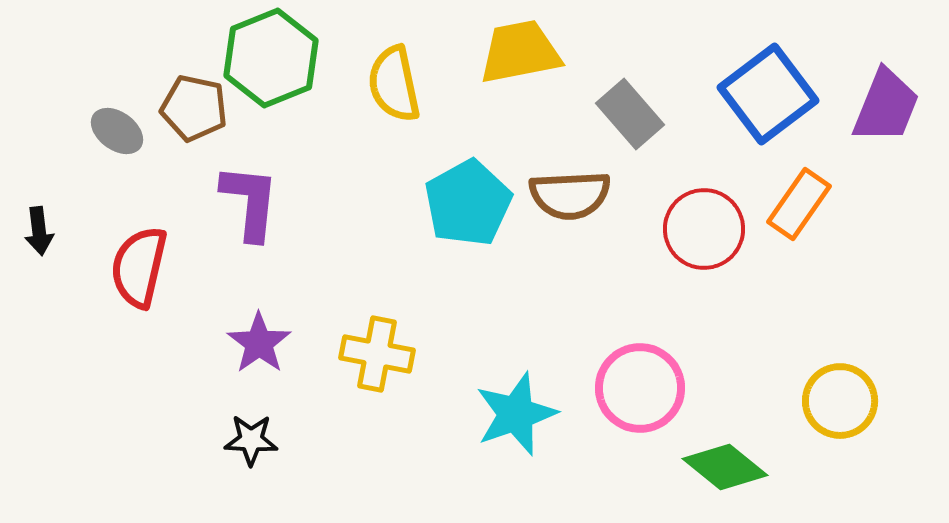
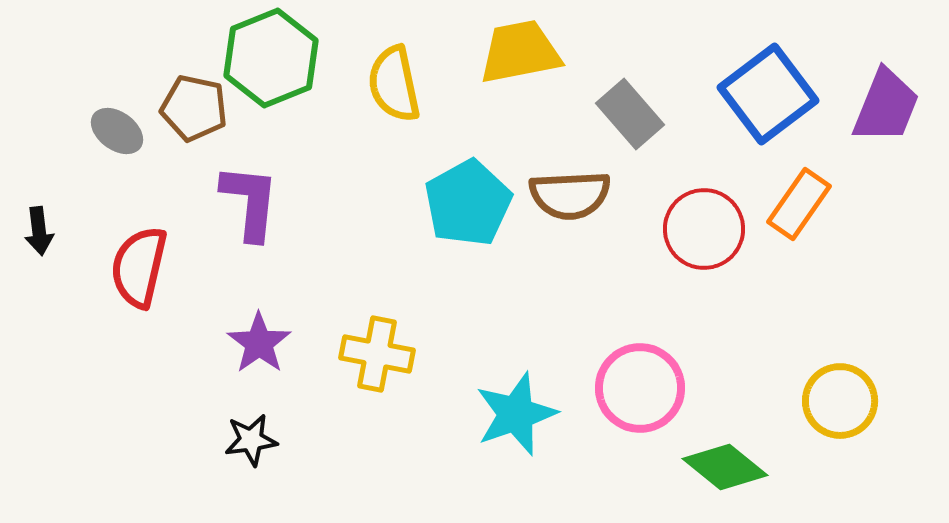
black star: rotated 10 degrees counterclockwise
